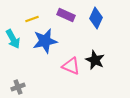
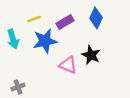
purple rectangle: moved 1 px left, 7 px down; rotated 54 degrees counterclockwise
yellow line: moved 2 px right
cyan arrow: rotated 12 degrees clockwise
black star: moved 4 px left, 5 px up
pink triangle: moved 3 px left, 1 px up
